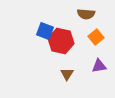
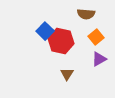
blue square: rotated 24 degrees clockwise
purple triangle: moved 7 px up; rotated 21 degrees counterclockwise
